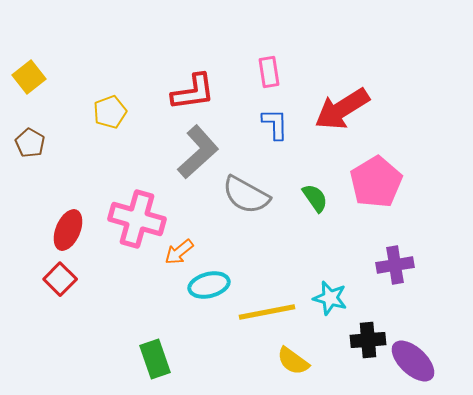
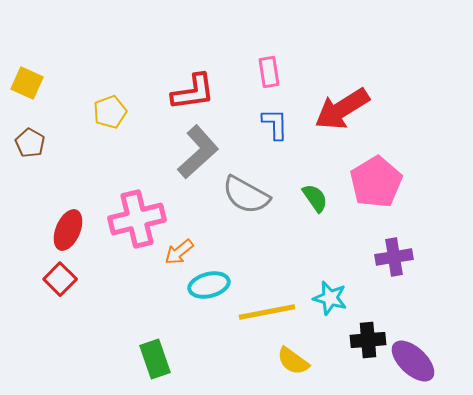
yellow square: moved 2 px left, 6 px down; rotated 28 degrees counterclockwise
pink cross: rotated 30 degrees counterclockwise
purple cross: moved 1 px left, 8 px up
